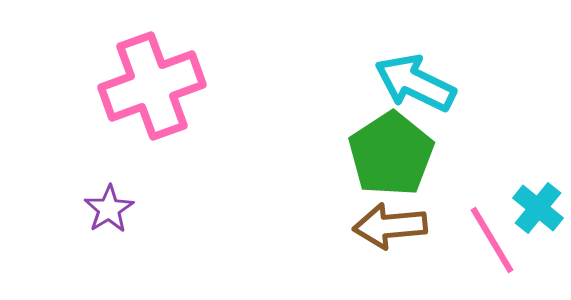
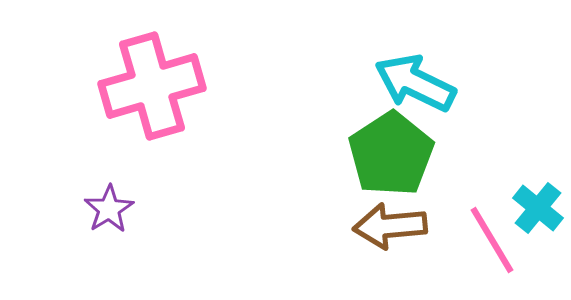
pink cross: rotated 4 degrees clockwise
